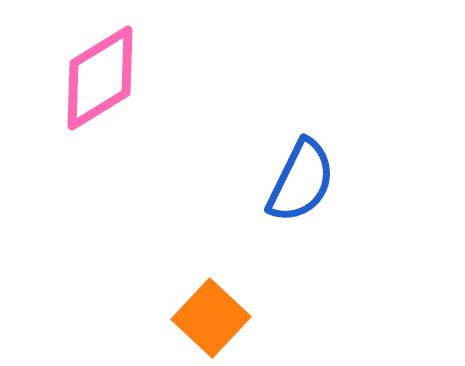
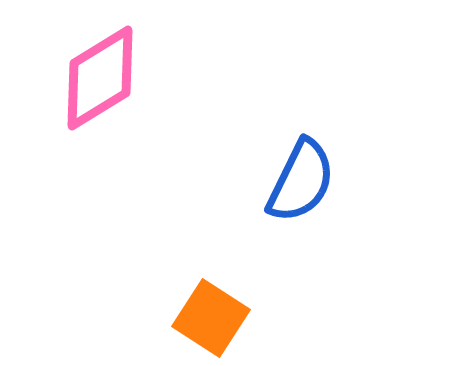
orange square: rotated 10 degrees counterclockwise
